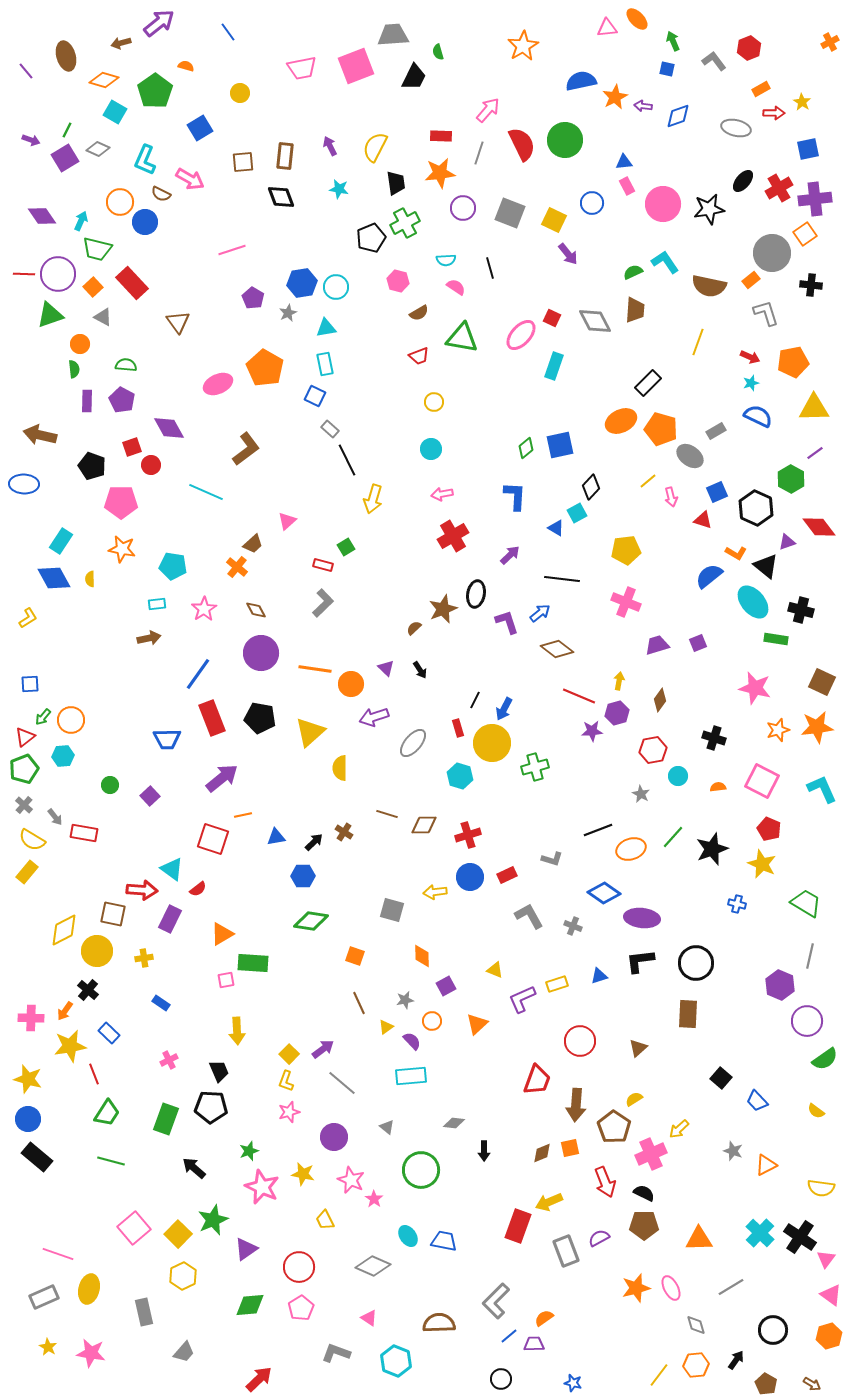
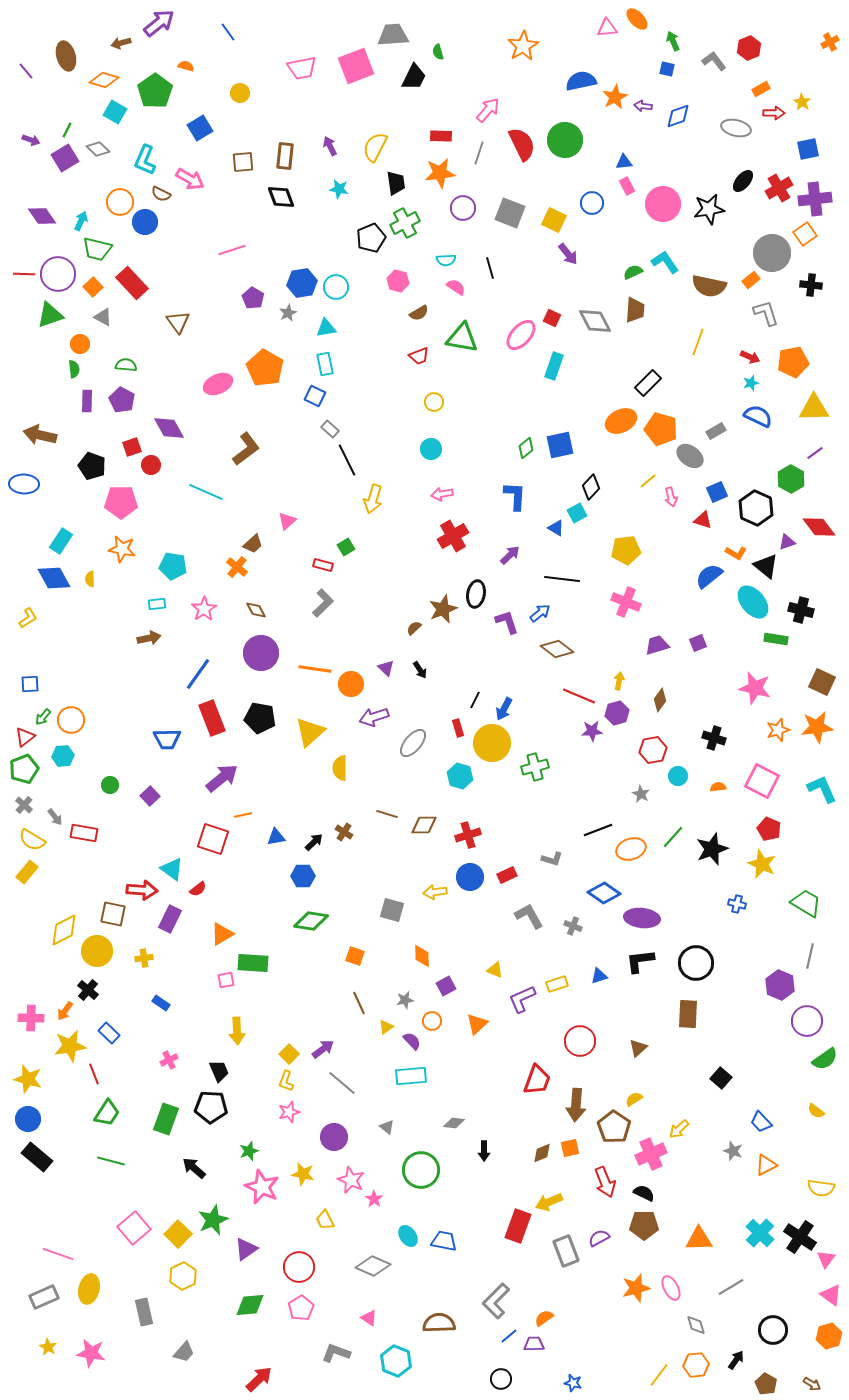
gray diamond at (98, 149): rotated 20 degrees clockwise
blue trapezoid at (757, 1101): moved 4 px right, 21 px down
